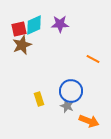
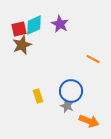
purple star: rotated 30 degrees clockwise
yellow rectangle: moved 1 px left, 3 px up
